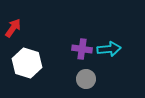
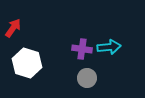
cyan arrow: moved 2 px up
gray circle: moved 1 px right, 1 px up
